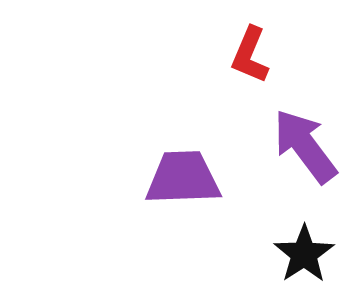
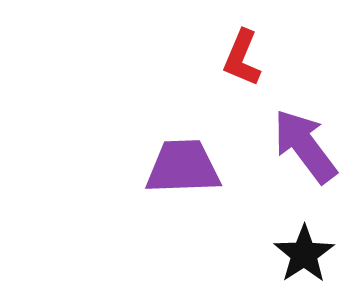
red L-shape: moved 8 px left, 3 px down
purple trapezoid: moved 11 px up
